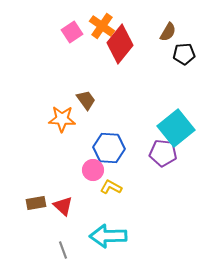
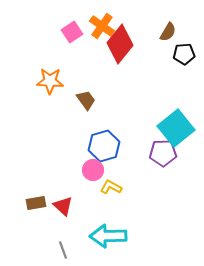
orange star: moved 12 px left, 38 px up
blue hexagon: moved 5 px left, 2 px up; rotated 20 degrees counterclockwise
purple pentagon: rotated 8 degrees counterclockwise
